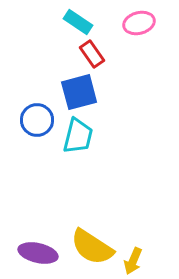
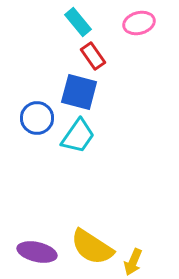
cyan rectangle: rotated 16 degrees clockwise
red rectangle: moved 1 px right, 2 px down
blue square: rotated 30 degrees clockwise
blue circle: moved 2 px up
cyan trapezoid: rotated 21 degrees clockwise
purple ellipse: moved 1 px left, 1 px up
yellow arrow: moved 1 px down
